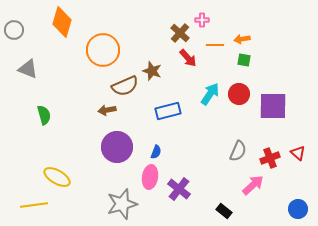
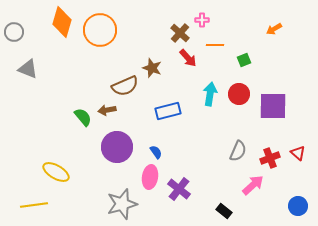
gray circle: moved 2 px down
orange arrow: moved 32 px right, 10 px up; rotated 21 degrees counterclockwise
orange circle: moved 3 px left, 20 px up
green square: rotated 32 degrees counterclockwise
brown star: moved 3 px up
cyan arrow: rotated 25 degrees counterclockwise
green semicircle: moved 39 px right, 2 px down; rotated 24 degrees counterclockwise
blue semicircle: rotated 56 degrees counterclockwise
yellow ellipse: moved 1 px left, 5 px up
blue circle: moved 3 px up
